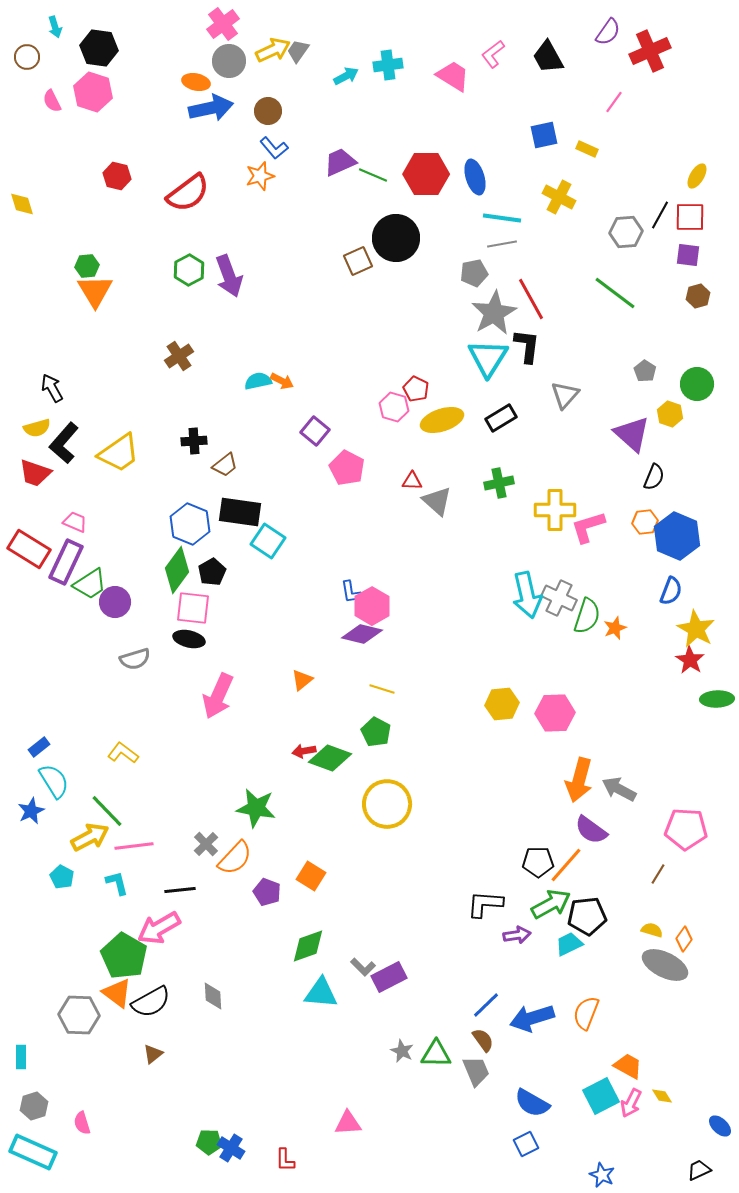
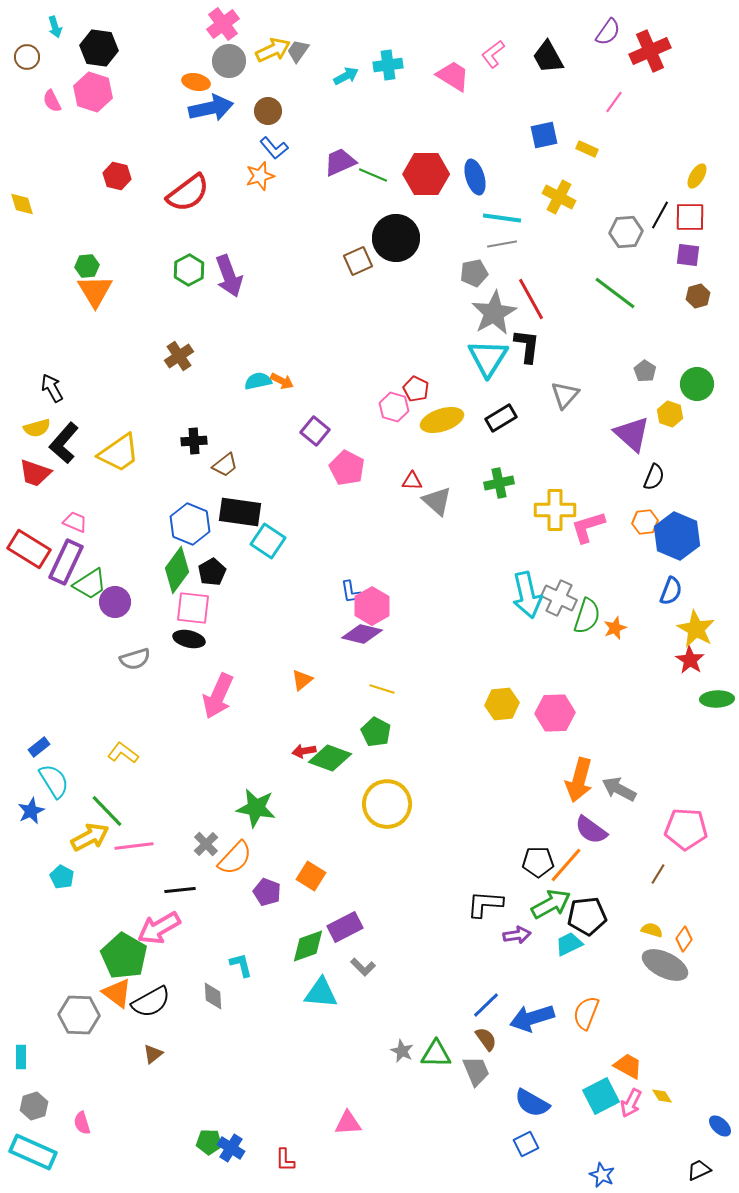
cyan L-shape at (117, 883): moved 124 px right, 82 px down
purple rectangle at (389, 977): moved 44 px left, 50 px up
brown semicircle at (483, 1040): moved 3 px right, 1 px up
